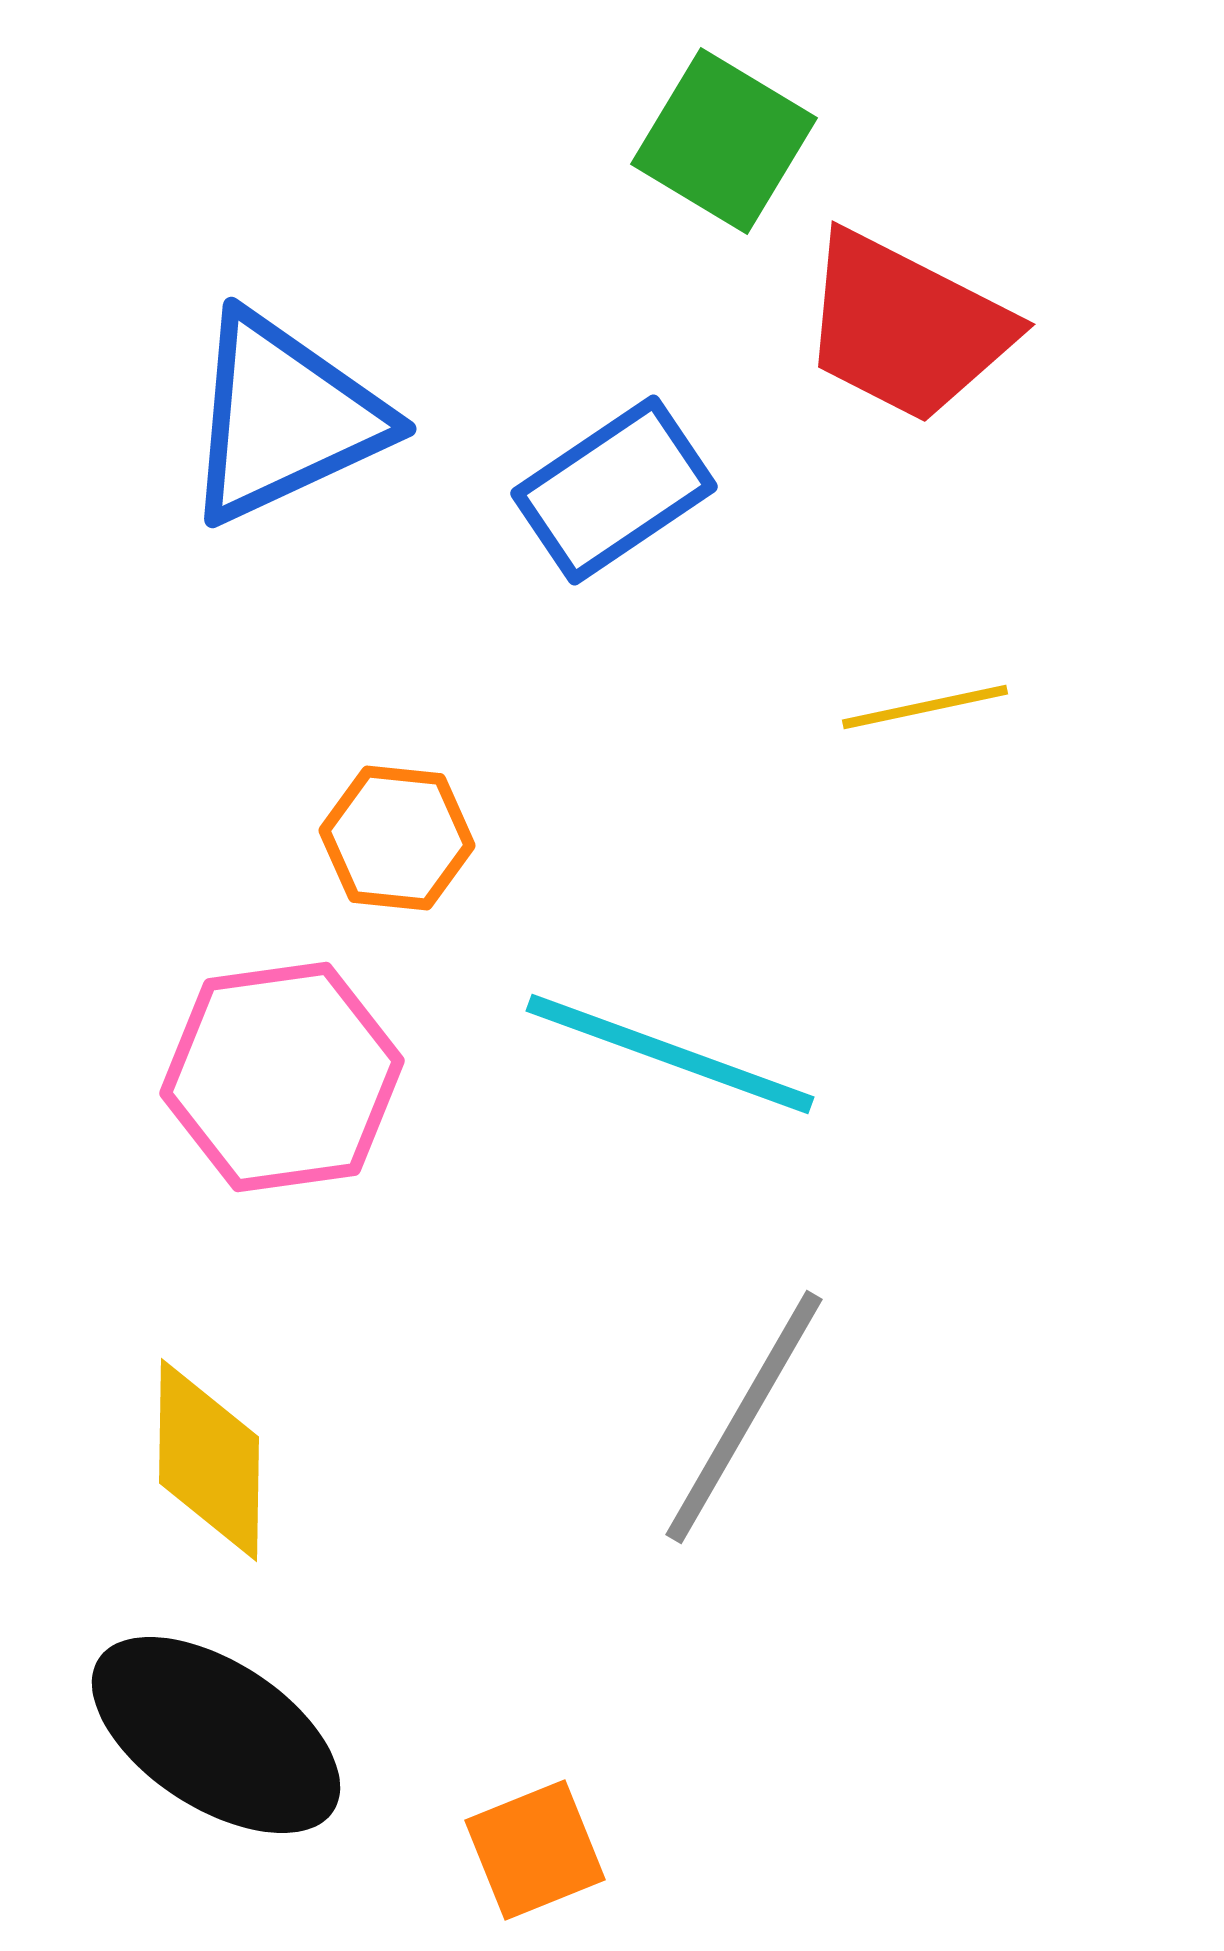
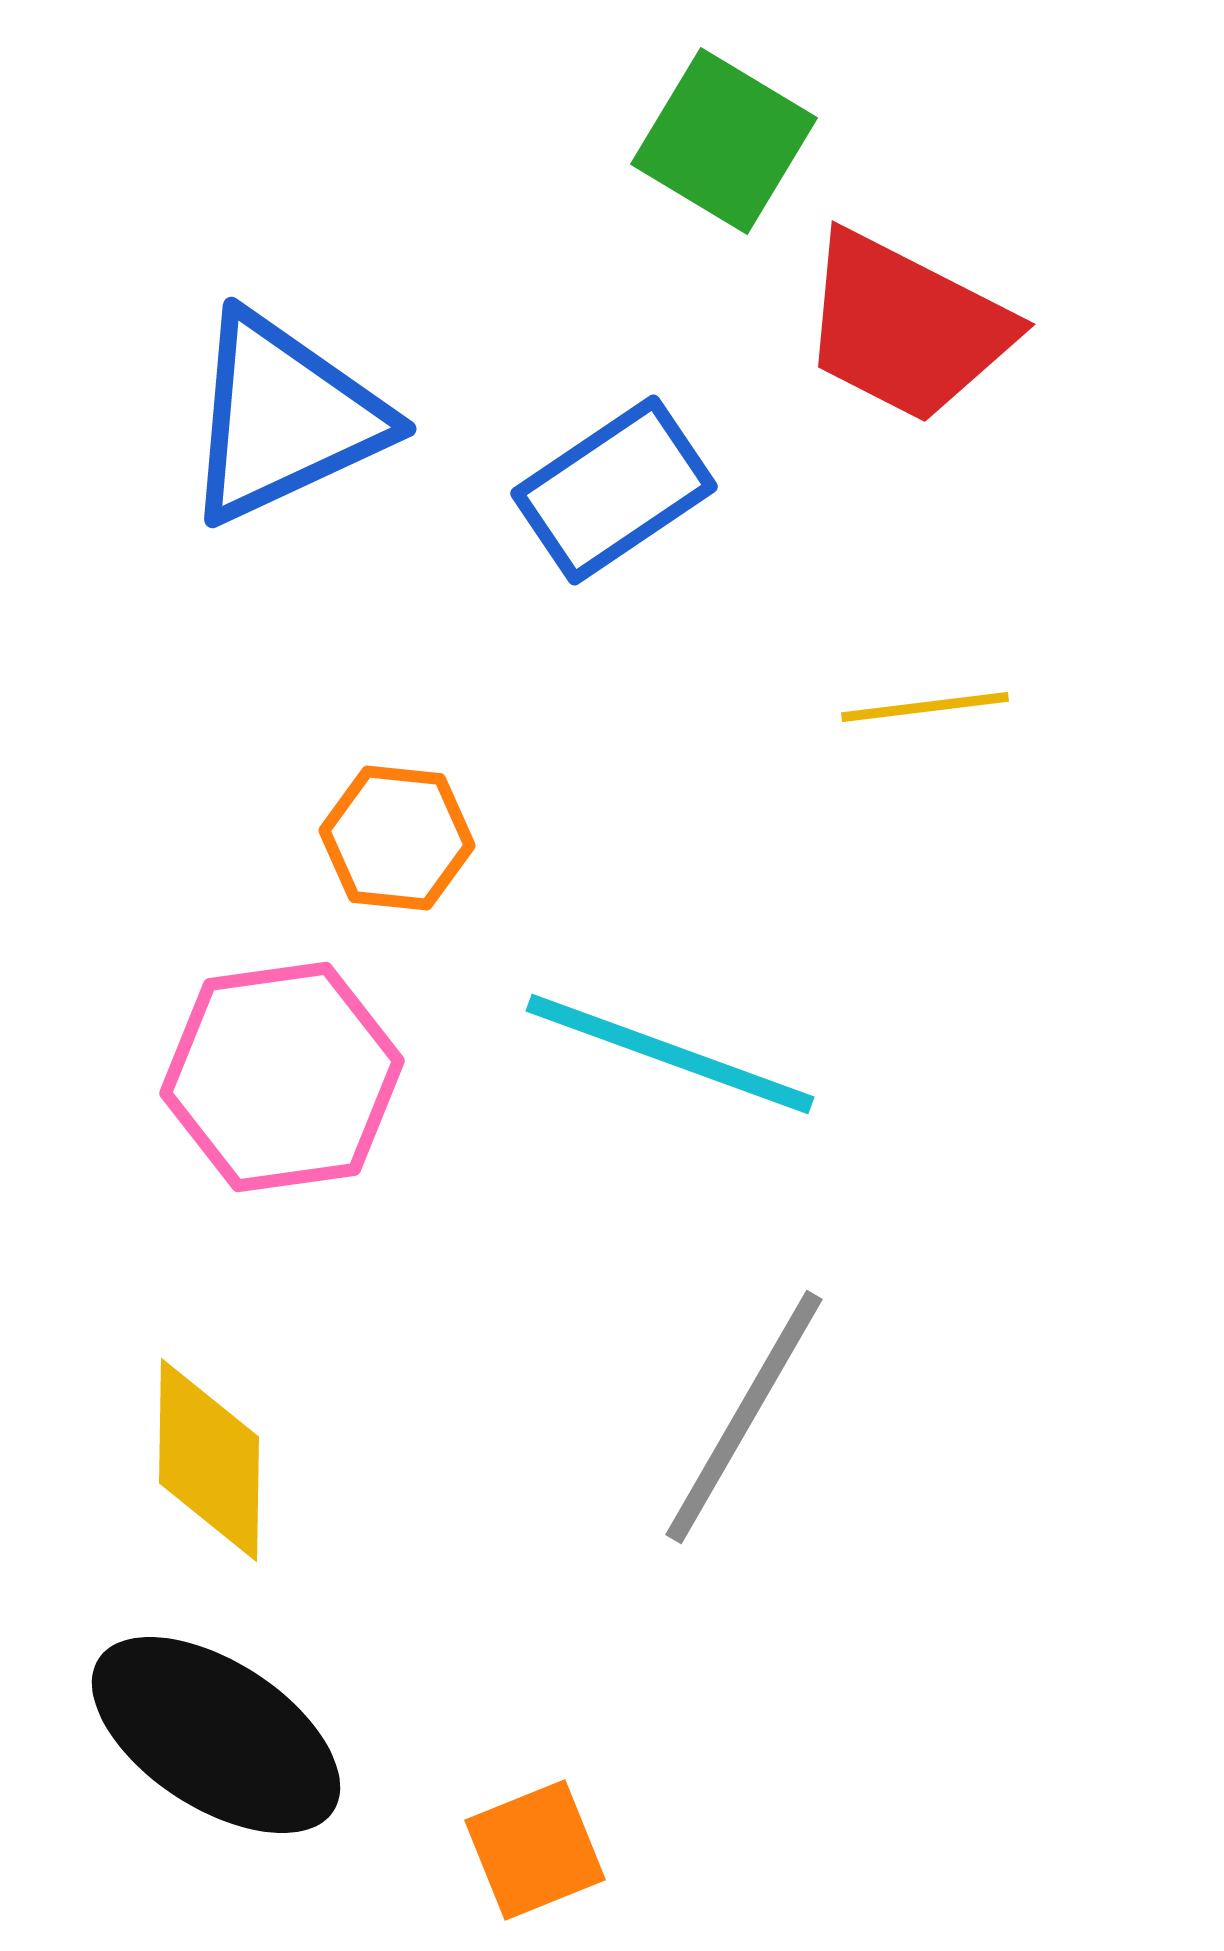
yellow line: rotated 5 degrees clockwise
